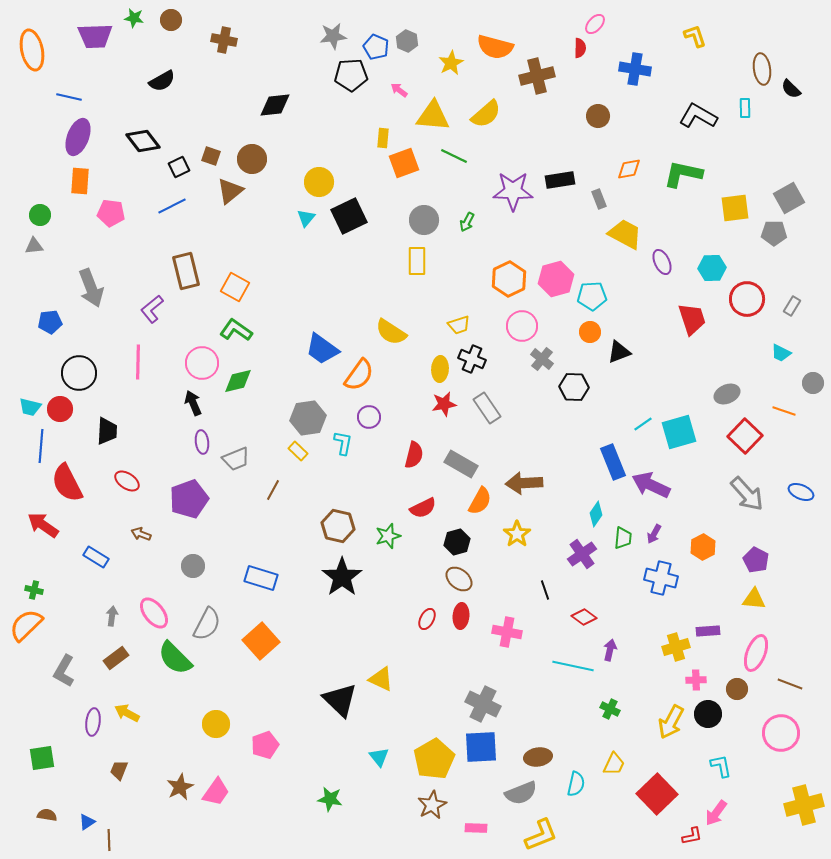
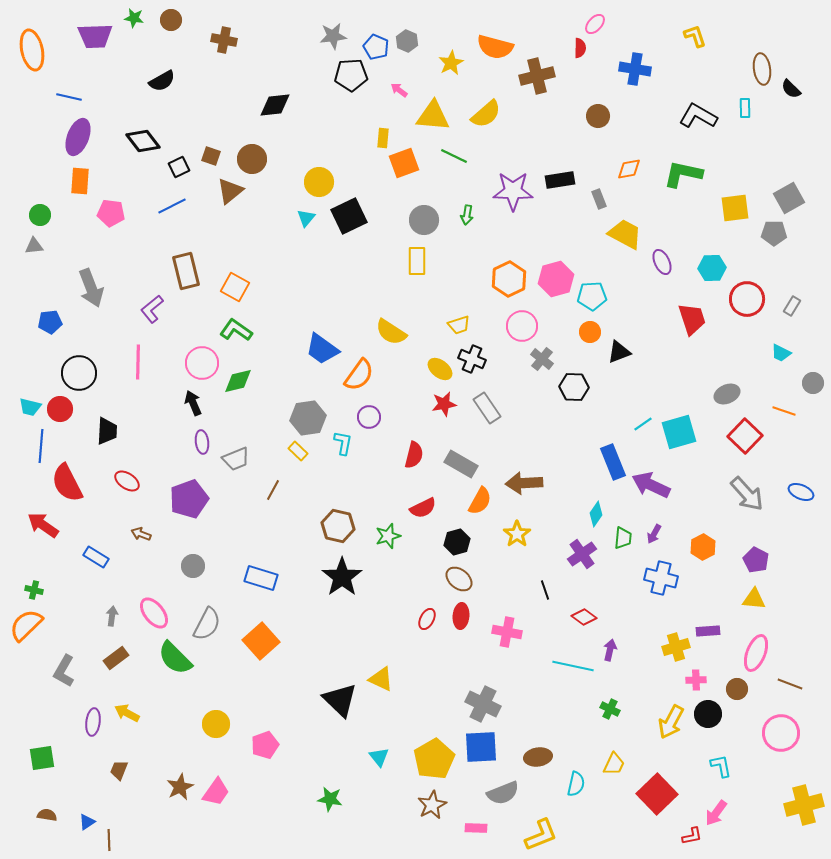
green arrow at (467, 222): moved 7 px up; rotated 18 degrees counterclockwise
yellow ellipse at (440, 369): rotated 55 degrees counterclockwise
gray semicircle at (521, 793): moved 18 px left
